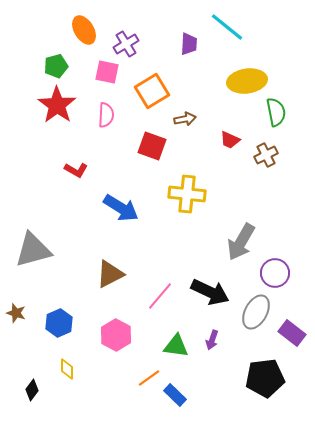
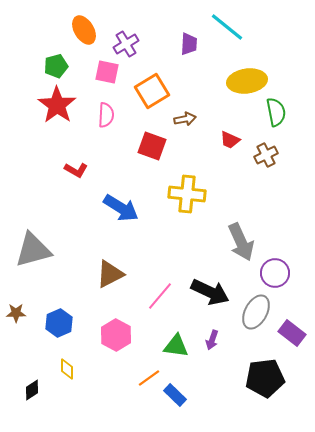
gray arrow: rotated 54 degrees counterclockwise
brown star: rotated 18 degrees counterclockwise
black diamond: rotated 20 degrees clockwise
